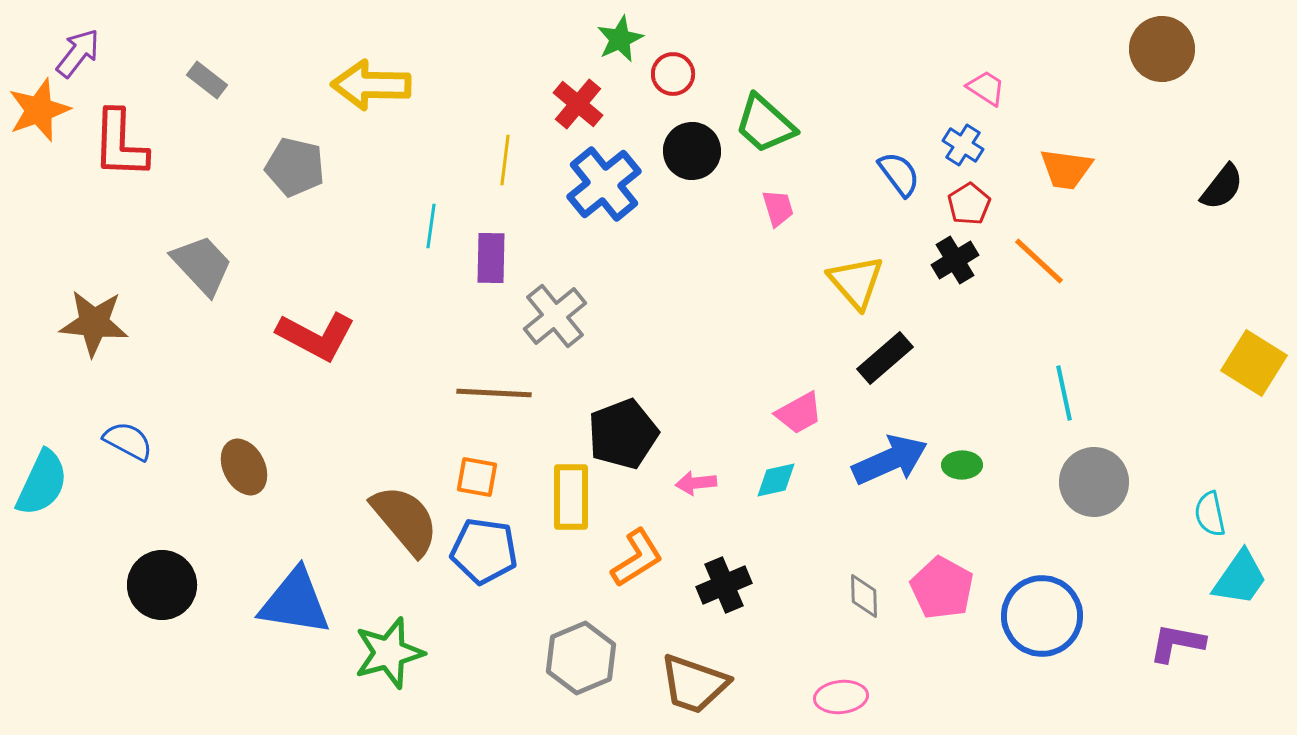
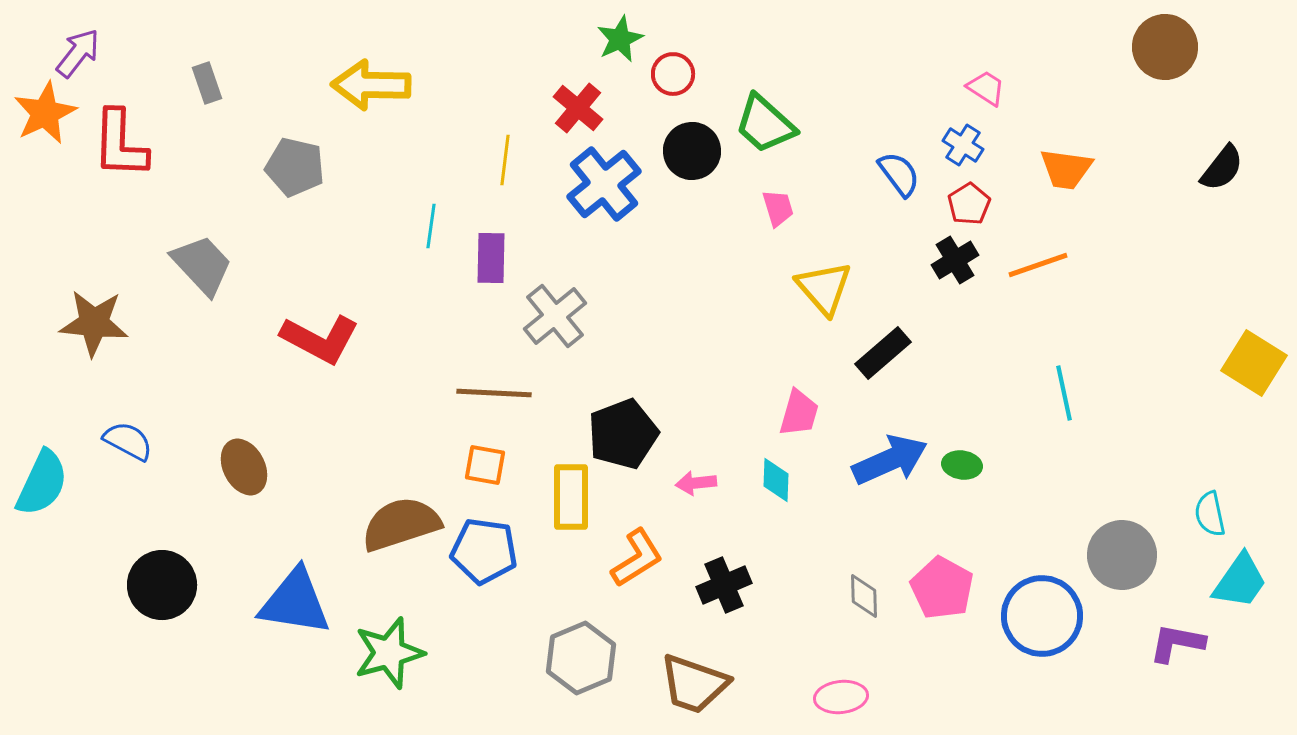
brown circle at (1162, 49): moved 3 px right, 2 px up
gray rectangle at (207, 80): moved 3 px down; rotated 33 degrees clockwise
red cross at (578, 104): moved 4 px down
orange star at (39, 110): moved 6 px right, 3 px down; rotated 6 degrees counterclockwise
black semicircle at (1222, 187): moved 19 px up
orange line at (1039, 261): moved 1 px left, 4 px down; rotated 62 degrees counterclockwise
yellow triangle at (856, 282): moved 32 px left, 6 px down
red L-shape at (316, 336): moved 4 px right, 3 px down
black rectangle at (885, 358): moved 2 px left, 5 px up
pink trapezoid at (799, 413): rotated 45 degrees counterclockwise
green ellipse at (962, 465): rotated 9 degrees clockwise
orange square at (477, 477): moved 8 px right, 12 px up
cyan diamond at (776, 480): rotated 75 degrees counterclockwise
gray circle at (1094, 482): moved 28 px right, 73 px down
brown semicircle at (405, 520): moved 4 px left, 4 px down; rotated 68 degrees counterclockwise
cyan trapezoid at (1240, 578): moved 3 px down
